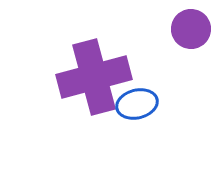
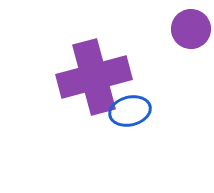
blue ellipse: moved 7 px left, 7 px down
